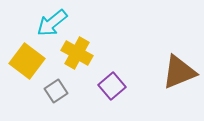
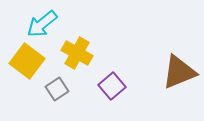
cyan arrow: moved 10 px left, 1 px down
gray square: moved 1 px right, 2 px up
